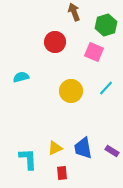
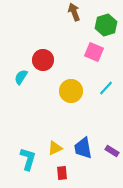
red circle: moved 12 px left, 18 px down
cyan semicircle: rotated 42 degrees counterclockwise
cyan L-shape: rotated 20 degrees clockwise
